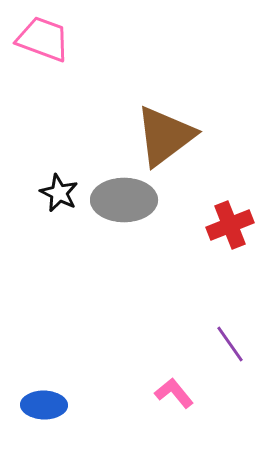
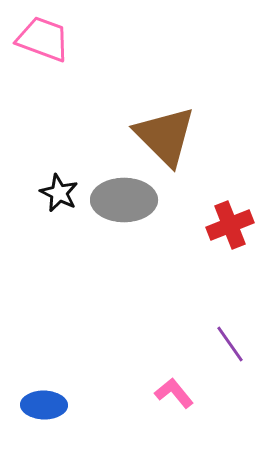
brown triangle: rotated 38 degrees counterclockwise
